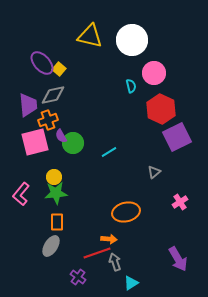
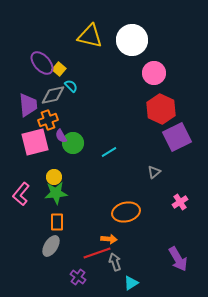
cyan semicircle: moved 60 px left; rotated 32 degrees counterclockwise
